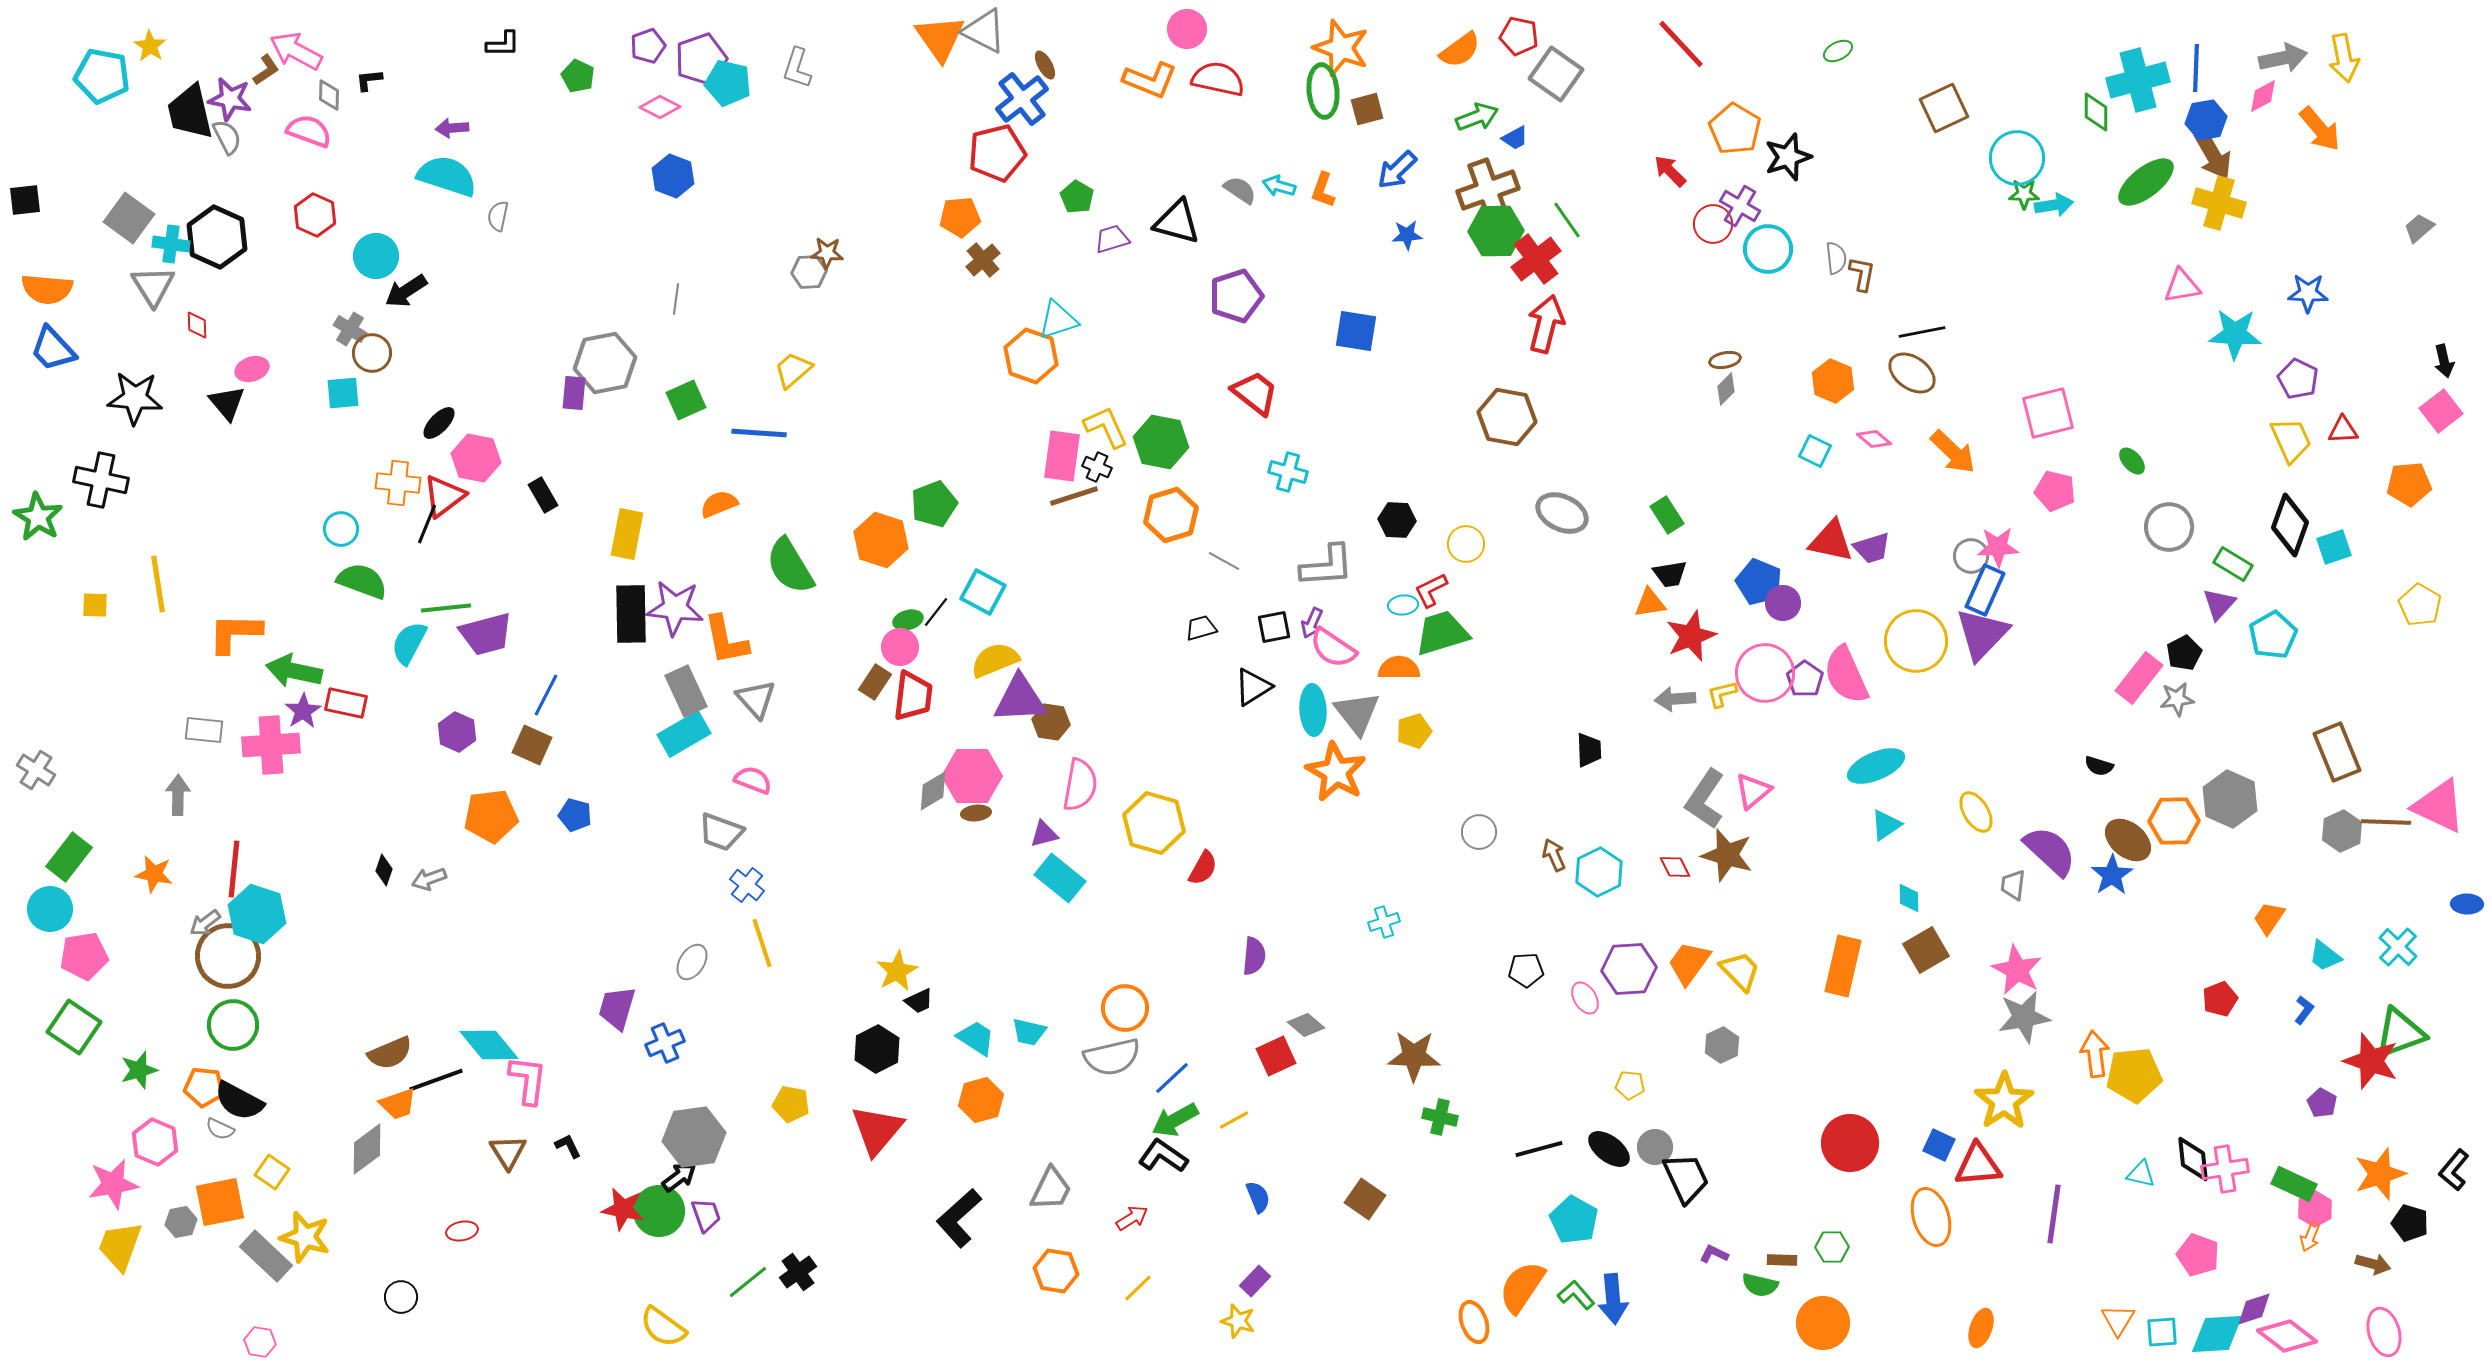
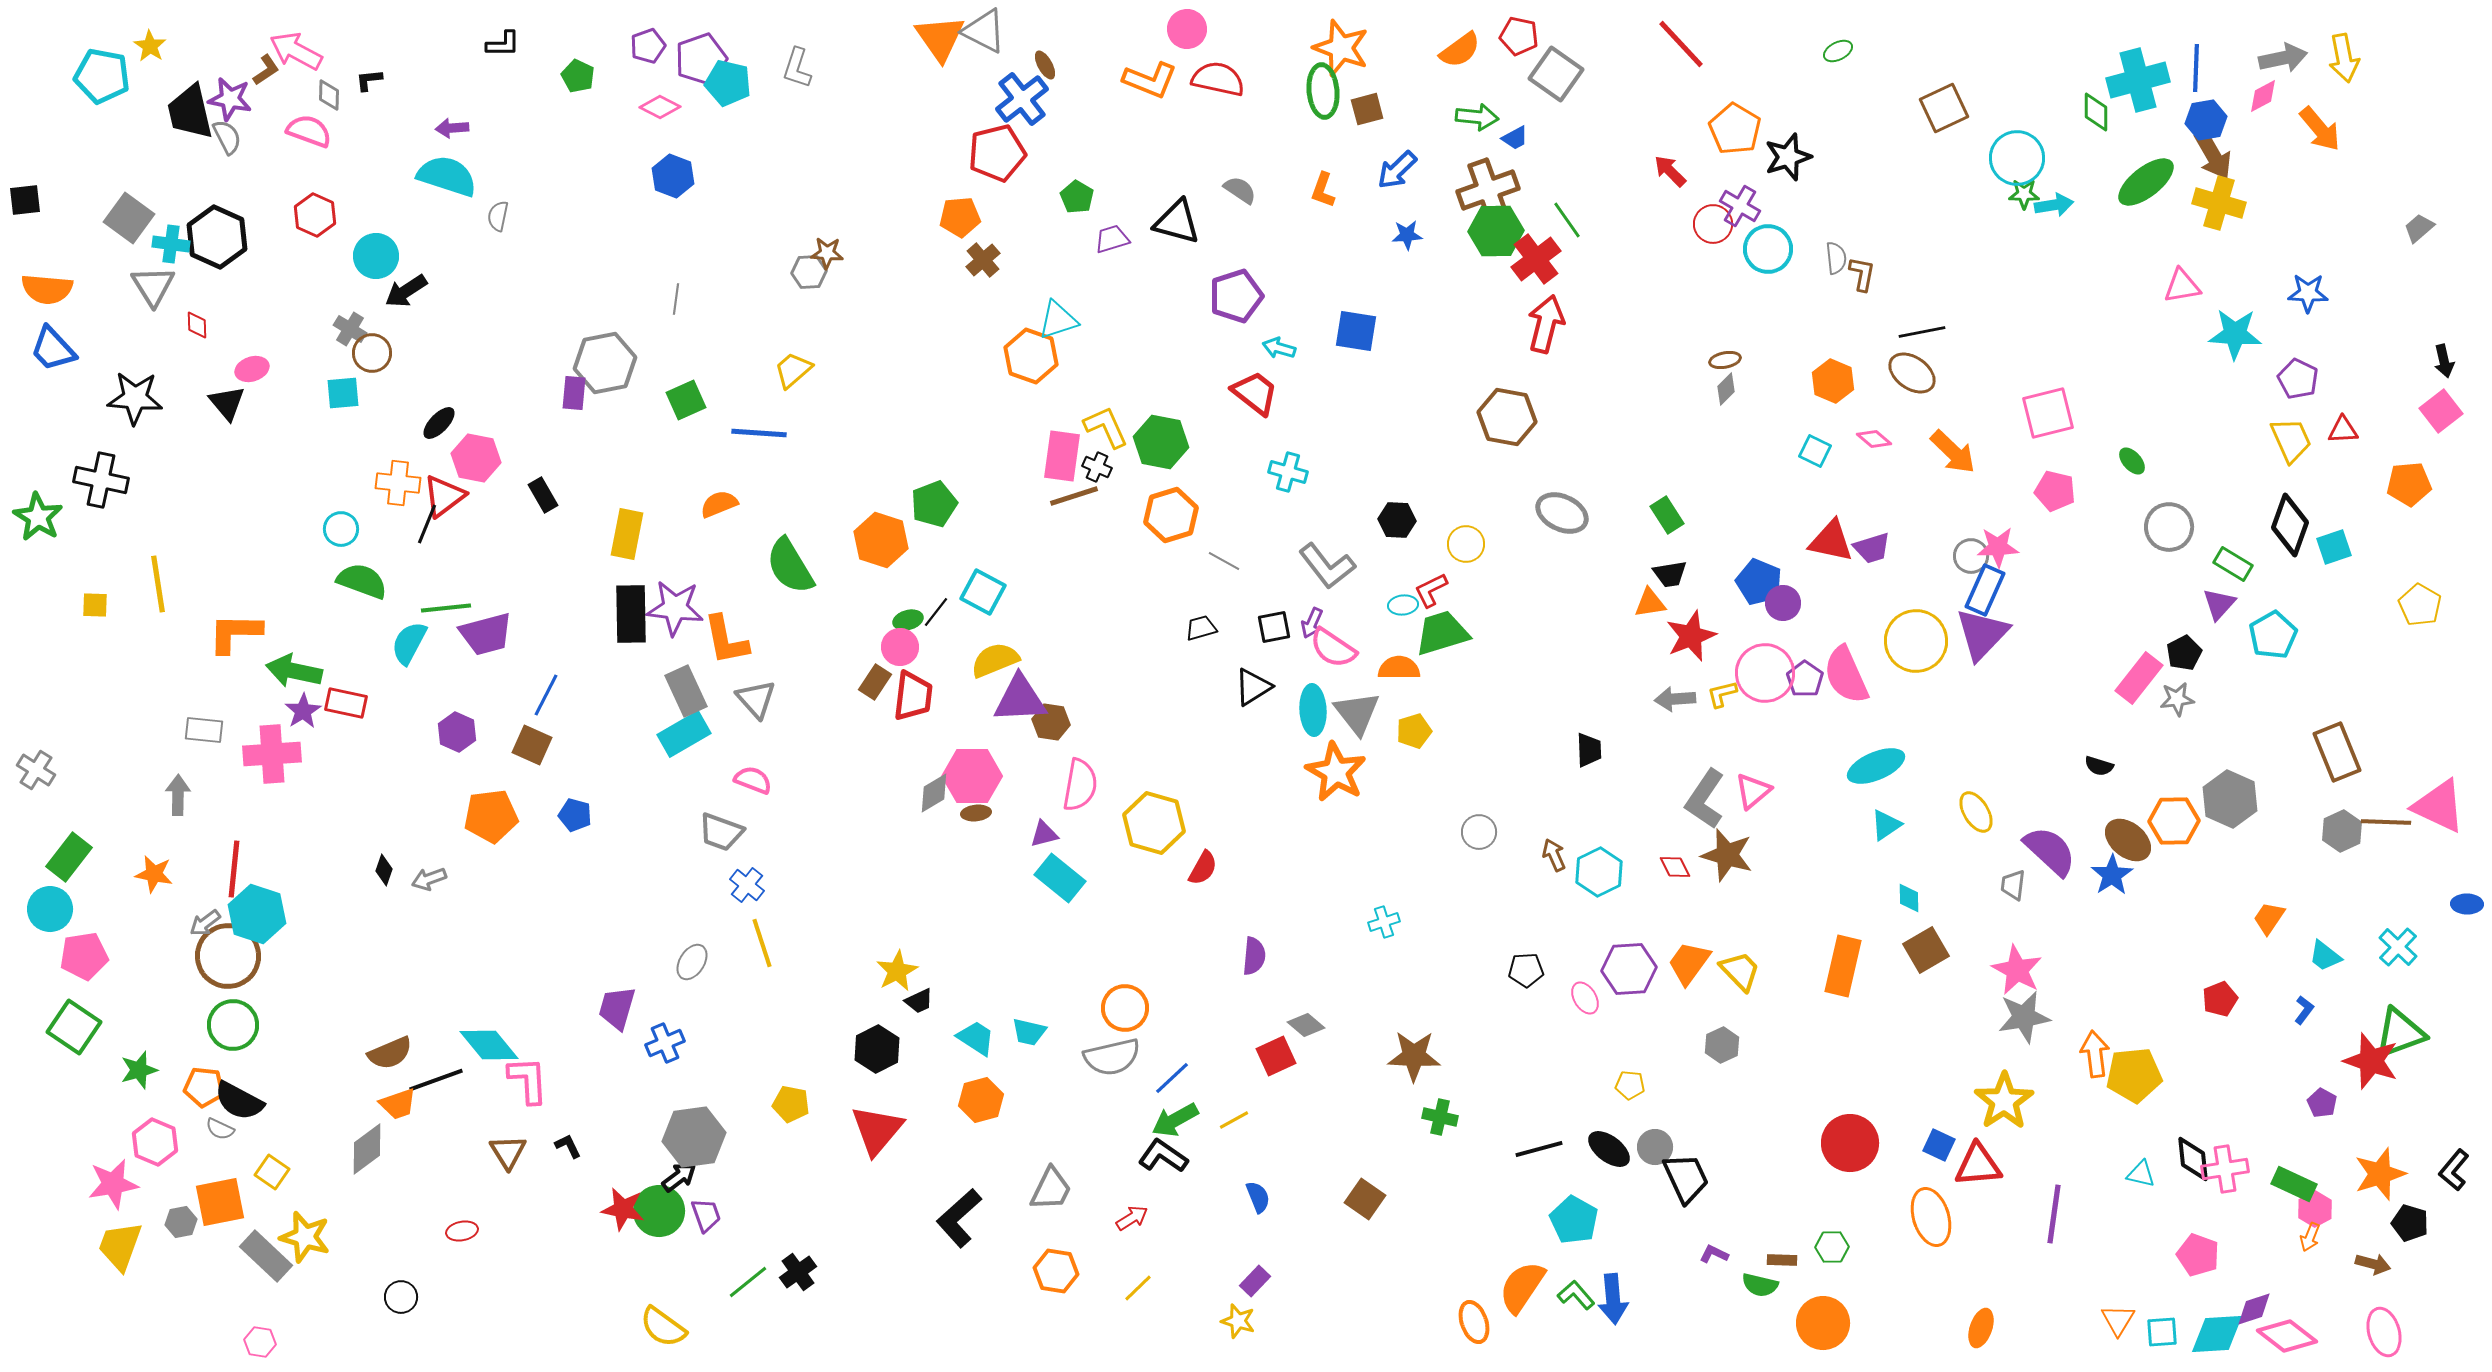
green arrow at (1477, 117): rotated 27 degrees clockwise
cyan arrow at (1279, 186): moved 162 px down
gray L-shape at (1327, 566): rotated 56 degrees clockwise
pink cross at (271, 745): moved 1 px right, 9 px down
gray diamond at (933, 791): moved 1 px right, 2 px down
pink L-shape at (528, 1080): rotated 10 degrees counterclockwise
